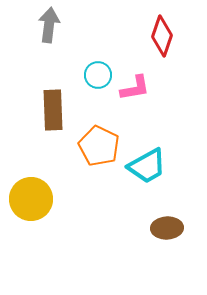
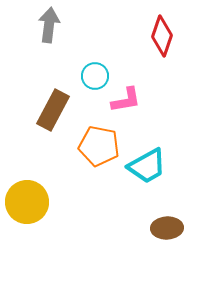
cyan circle: moved 3 px left, 1 px down
pink L-shape: moved 9 px left, 12 px down
brown rectangle: rotated 30 degrees clockwise
orange pentagon: rotated 15 degrees counterclockwise
yellow circle: moved 4 px left, 3 px down
